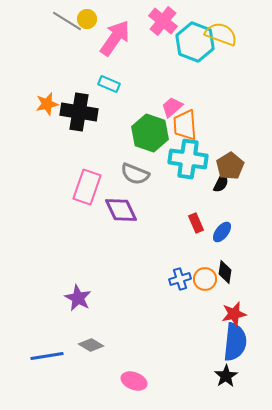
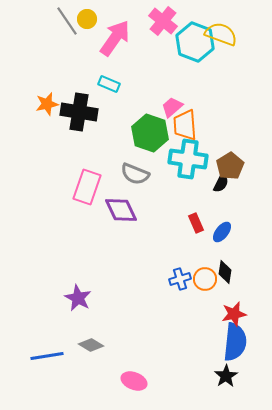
gray line: rotated 24 degrees clockwise
